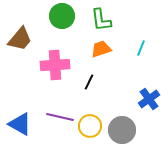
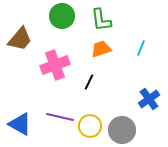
pink cross: rotated 16 degrees counterclockwise
